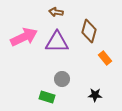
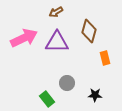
brown arrow: rotated 40 degrees counterclockwise
pink arrow: moved 1 px down
orange rectangle: rotated 24 degrees clockwise
gray circle: moved 5 px right, 4 px down
green rectangle: moved 2 px down; rotated 35 degrees clockwise
